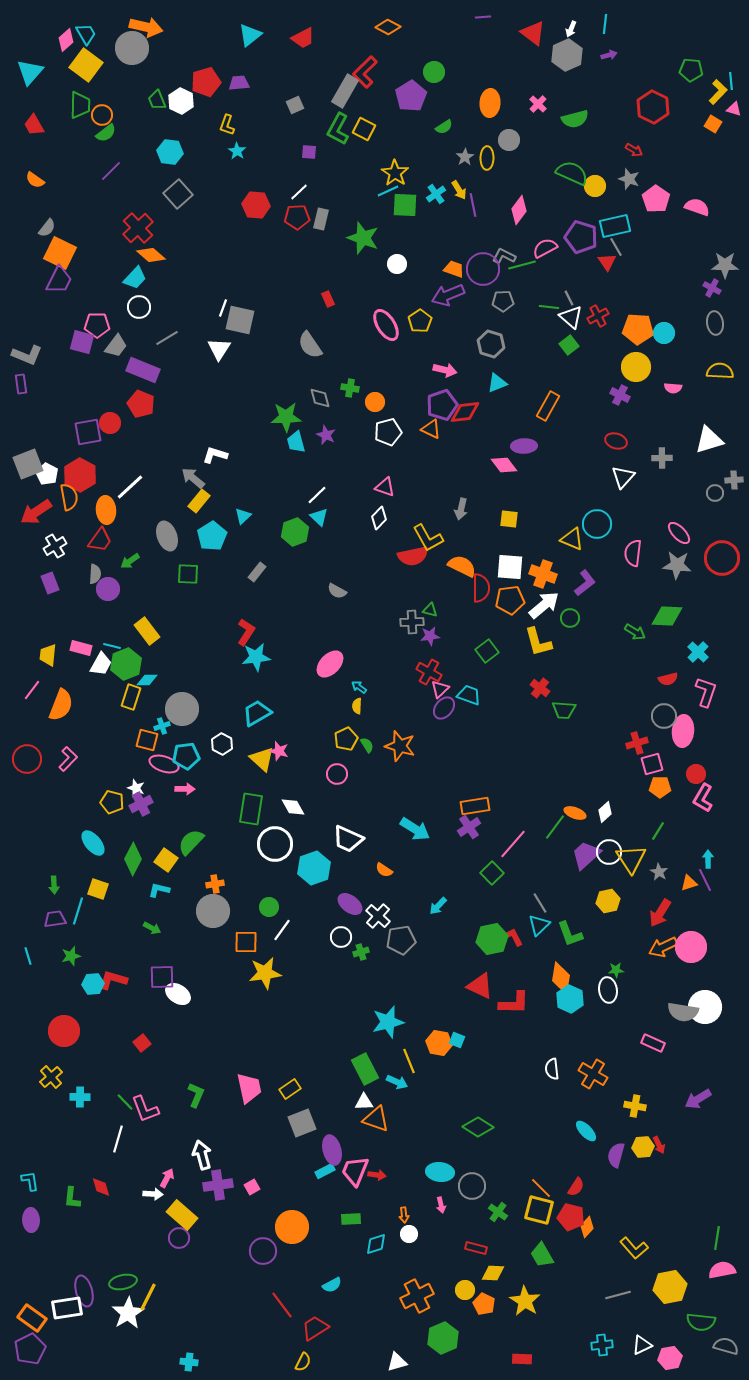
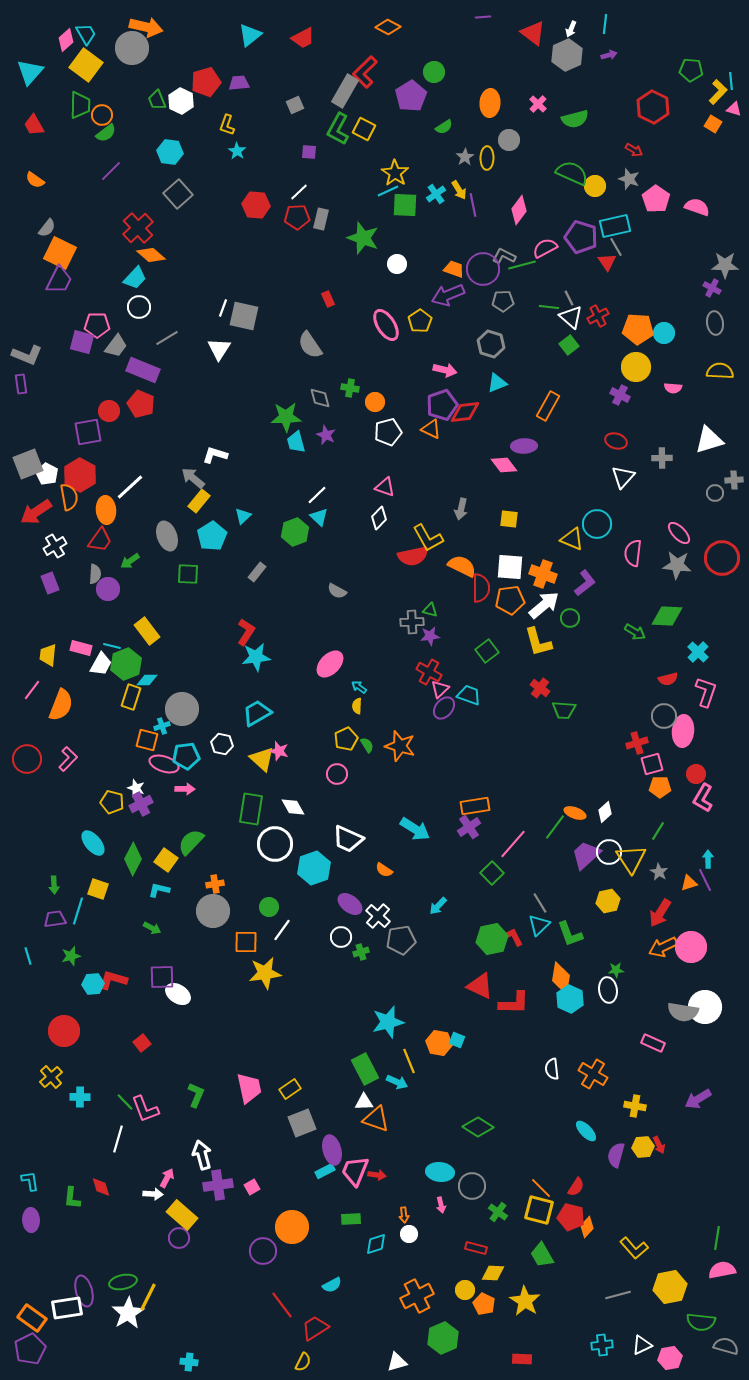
gray square at (240, 320): moved 4 px right, 4 px up
red circle at (110, 423): moved 1 px left, 12 px up
white hexagon at (222, 744): rotated 15 degrees counterclockwise
